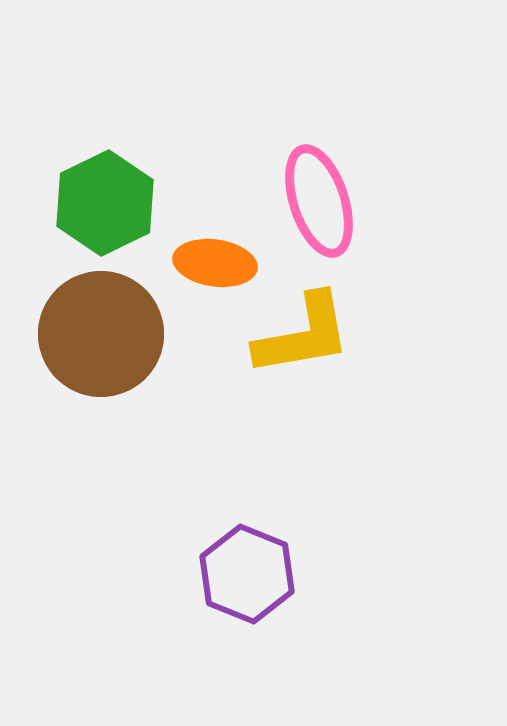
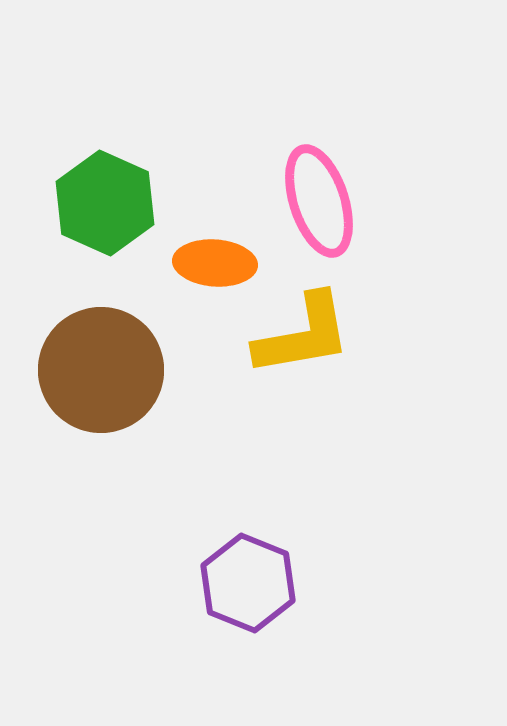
green hexagon: rotated 10 degrees counterclockwise
orange ellipse: rotated 4 degrees counterclockwise
brown circle: moved 36 px down
purple hexagon: moved 1 px right, 9 px down
